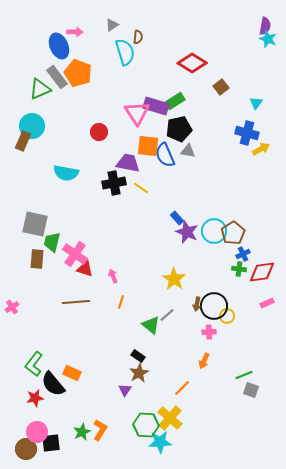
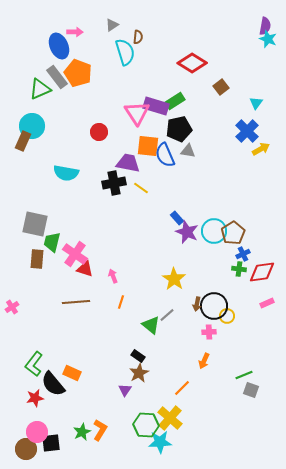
blue cross at (247, 133): moved 2 px up; rotated 30 degrees clockwise
